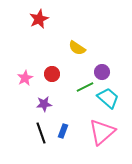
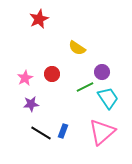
cyan trapezoid: rotated 15 degrees clockwise
purple star: moved 13 px left
black line: rotated 40 degrees counterclockwise
